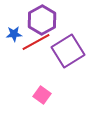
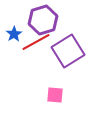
purple hexagon: moved 1 px right; rotated 12 degrees clockwise
blue star: rotated 28 degrees counterclockwise
pink square: moved 13 px right; rotated 30 degrees counterclockwise
